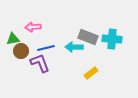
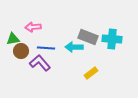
blue line: rotated 18 degrees clockwise
purple L-shape: rotated 20 degrees counterclockwise
